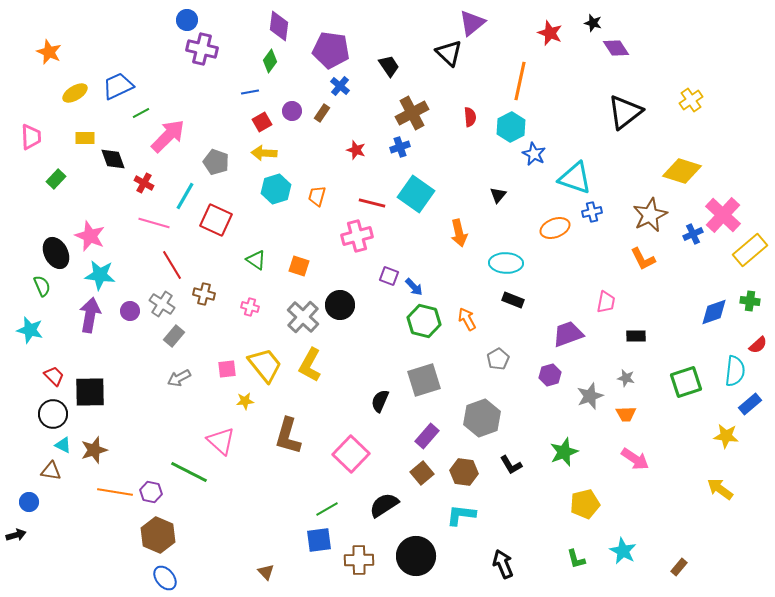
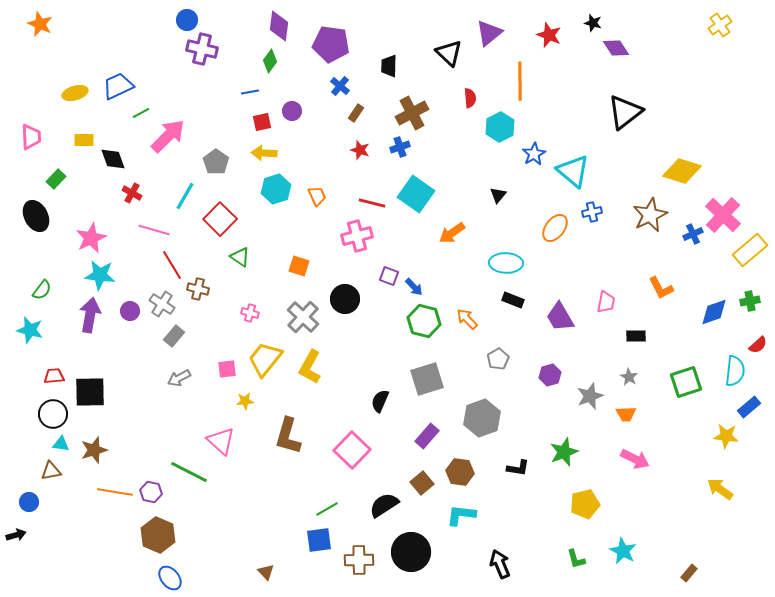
purple triangle at (472, 23): moved 17 px right, 10 px down
red star at (550, 33): moved 1 px left, 2 px down
purple pentagon at (331, 50): moved 6 px up
orange star at (49, 52): moved 9 px left, 28 px up
black trapezoid at (389, 66): rotated 145 degrees counterclockwise
orange line at (520, 81): rotated 12 degrees counterclockwise
yellow ellipse at (75, 93): rotated 15 degrees clockwise
yellow cross at (691, 100): moved 29 px right, 75 px up
brown rectangle at (322, 113): moved 34 px right
red semicircle at (470, 117): moved 19 px up
red square at (262, 122): rotated 18 degrees clockwise
cyan hexagon at (511, 127): moved 11 px left
yellow rectangle at (85, 138): moved 1 px left, 2 px down
red star at (356, 150): moved 4 px right
blue star at (534, 154): rotated 15 degrees clockwise
gray pentagon at (216, 162): rotated 15 degrees clockwise
cyan triangle at (575, 178): moved 2 px left, 7 px up; rotated 21 degrees clockwise
red cross at (144, 183): moved 12 px left, 10 px down
orange trapezoid at (317, 196): rotated 140 degrees clockwise
red square at (216, 220): moved 4 px right, 1 px up; rotated 20 degrees clockwise
pink line at (154, 223): moved 7 px down
orange ellipse at (555, 228): rotated 32 degrees counterclockwise
orange arrow at (459, 233): moved 7 px left; rotated 68 degrees clockwise
pink star at (90, 236): moved 1 px right, 2 px down; rotated 24 degrees clockwise
black ellipse at (56, 253): moved 20 px left, 37 px up
orange L-shape at (643, 259): moved 18 px right, 29 px down
green triangle at (256, 260): moved 16 px left, 3 px up
green semicircle at (42, 286): moved 4 px down; rotated 60 degrees clockwise
brown cross at (204, 294): moved 6 px left, 5 px up
green cross at (750, 301): rotated 18 degrees counterclockwise
black circle at (340, 305): moved 5 px right, 6 px up
pink cross at (250, 307): moved 6 px down
orange arrow at (467, 319): rotated 15 degrees counterclockwise
purple trapezoid at (568, 334): moved 8 px left, 17 px up; rotated 100 degrees counterclockwise
yellow trapezoid at (265, 365): moved 6 px up; rotated 102 degrees counterclockwise
yellow L-shape at (310, 365): moved 2 px down
red trapezoid at (54, 376): rotated 50 degrees counterclockwise
gray star at (626, 378): moved 3 px right, 1 px up; rotated 18 degrees clockwise
gray square at (424, 380): moved 3 px right, 1 px up
blue rectangle at (750, 404): moved 1 px left, 3 px down
cyan triangle at (63, 445): moved 2 px left, 1 px up; rotated 18 degrees counterclockwise
pink square at (351, 454): moved 1 px right, 4 px up
pink arrow at (635, 459): rotated 8 degrees counterclockwise
black L-shape at (511, 465): moved 7 px right, 3 px down; rotated 50 degrees counterclockwise
brown triangle at (51, 471): rotated 20 degrees counterclockwise
brown hexagon at (464, 472): moved 4 px left
brown square at (422, 473): moved 10 px down
black circle at (416, 556): moved 5 px left, 4 px up
black arrow at (503, 564): moved 3 px left
brown rectangle at (679, 567): moved 10 px right, 6 px down
blue ellipse at (165, 578): moved 5 px right
